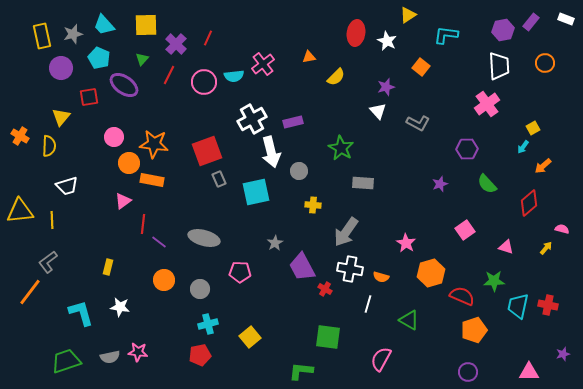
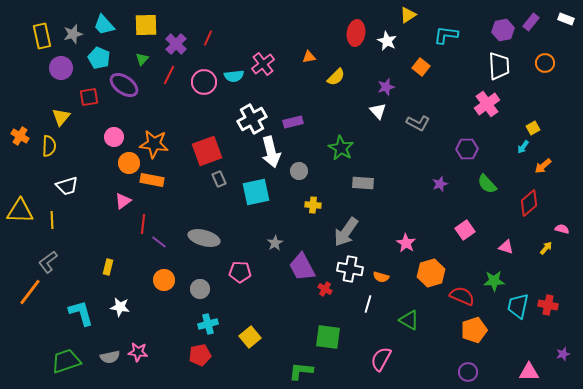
yellow triangle at (20, 211): rotated 8 degrees clockwise
